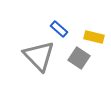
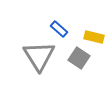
gray triangle: rotated 12 degrees clockwise
